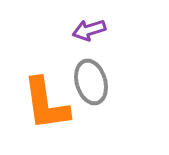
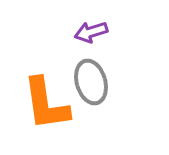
purple arrow: moved 2 px right, 2 px down
